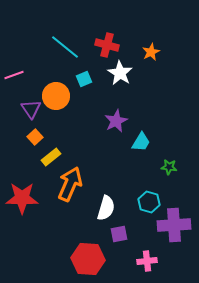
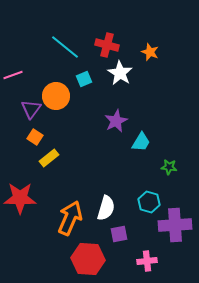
orange star: moved 1 px left; rotated 24 degrees counterclockwise
pink line: moved 1 px left
purple triangle: rotated 10 degrees clockwise
orange square: rotated 14 degrees counterclockwise
yellow rectangle: moved 2 px left, 1 px down
orange arrow: moved 34 px down
red star: moved 2 px left
purple cross: moved 1 px right
